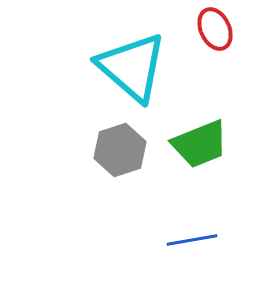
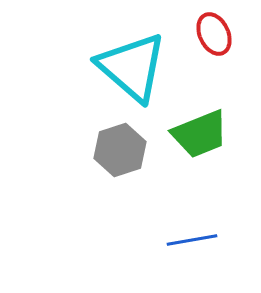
red ellipse: moved 1 px left, 5 px down
green trapezoid: moved 10 px up
